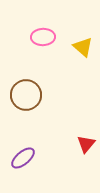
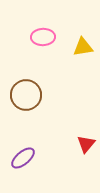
yellow triangle: rotated 50 degrees counterclockwise
